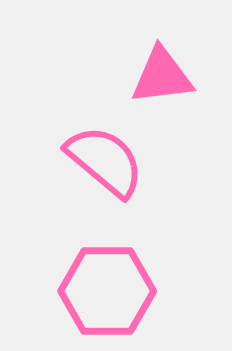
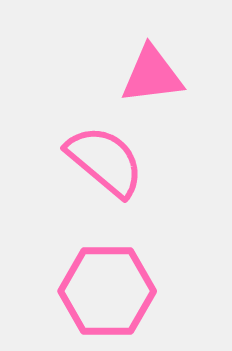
pink triangle: moved 10 px left, 1 px up
